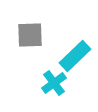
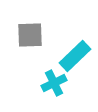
cyan cross: rotated 10 degrees clockwise
